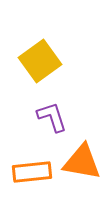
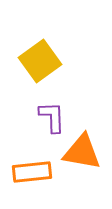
purple L-shape: rotated 16 degrees clockwise
orange triangle: moved 10 px up
